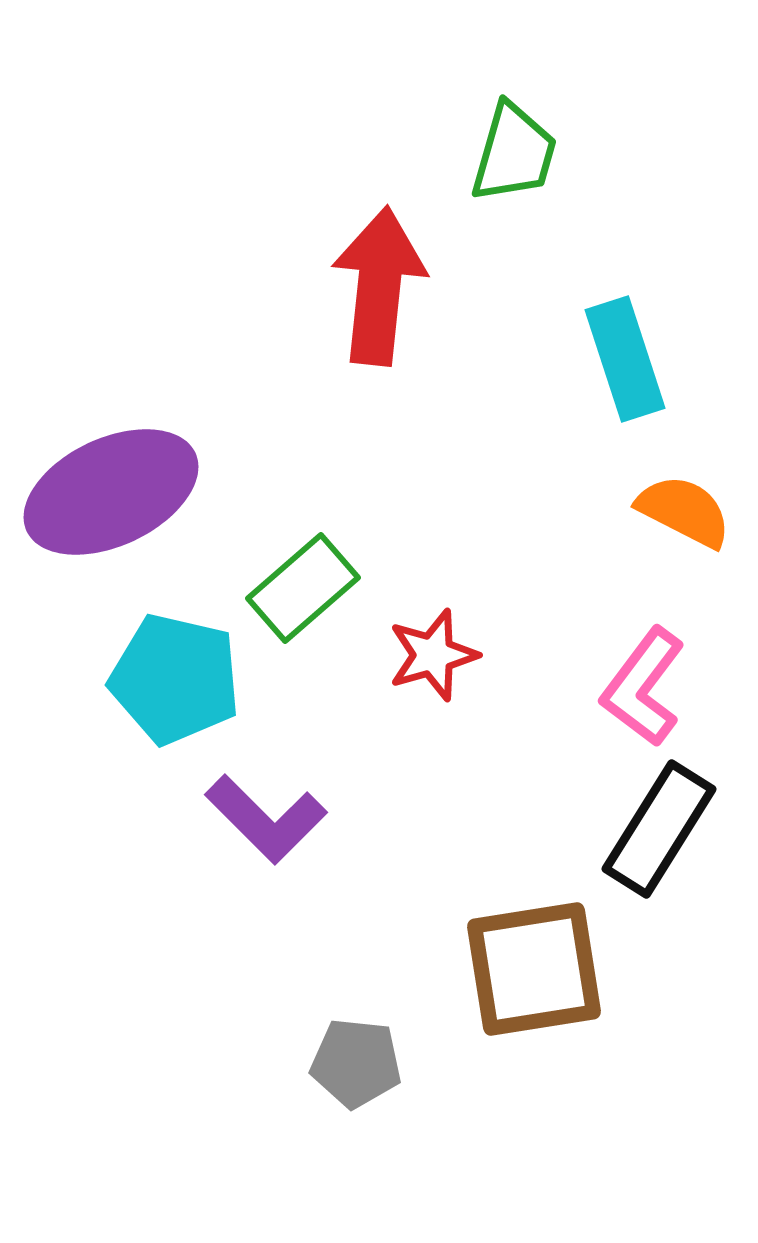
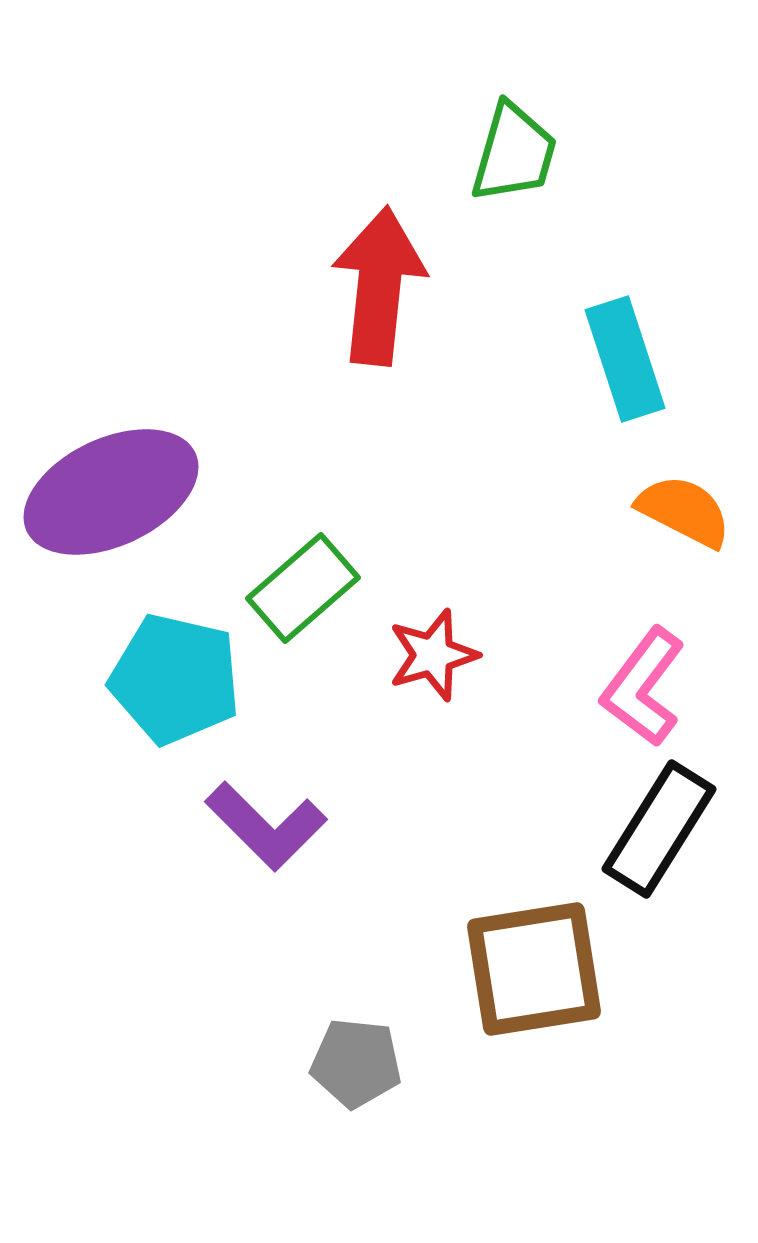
purple L-shape: moved 7 px down
